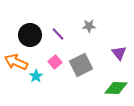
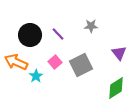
gray star: moved 2 px right
green diamond: rotated 35 degrees counterclockwise
